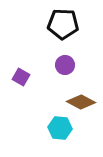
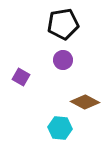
black pentagon: rotated 12 degrees counterclockwise
purple circle: moved 2 px left, 5 px up
brown diamond: moved 4 px right
